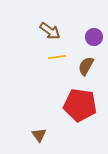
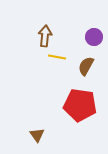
brown arrow: moved 5 px left, 5 px down; rotated 120 degrees counterclockwise
yellow line: rotated 18 degrees clockwise
brown triangle: moved 2 px left
